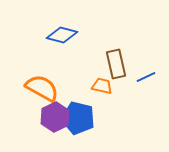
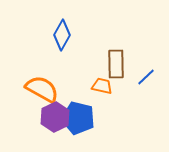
blue diamond: rotated 76 degrees counterclockwise
brown rectangle: rotated 12 degrees clockwise
blue line: rotated 18 degrees counterclockwise
orange semicircle: moved 1 px down
